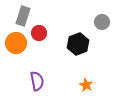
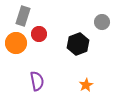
red circle: moved 1 px down
orange star: rotated 16 degrees clockwise
